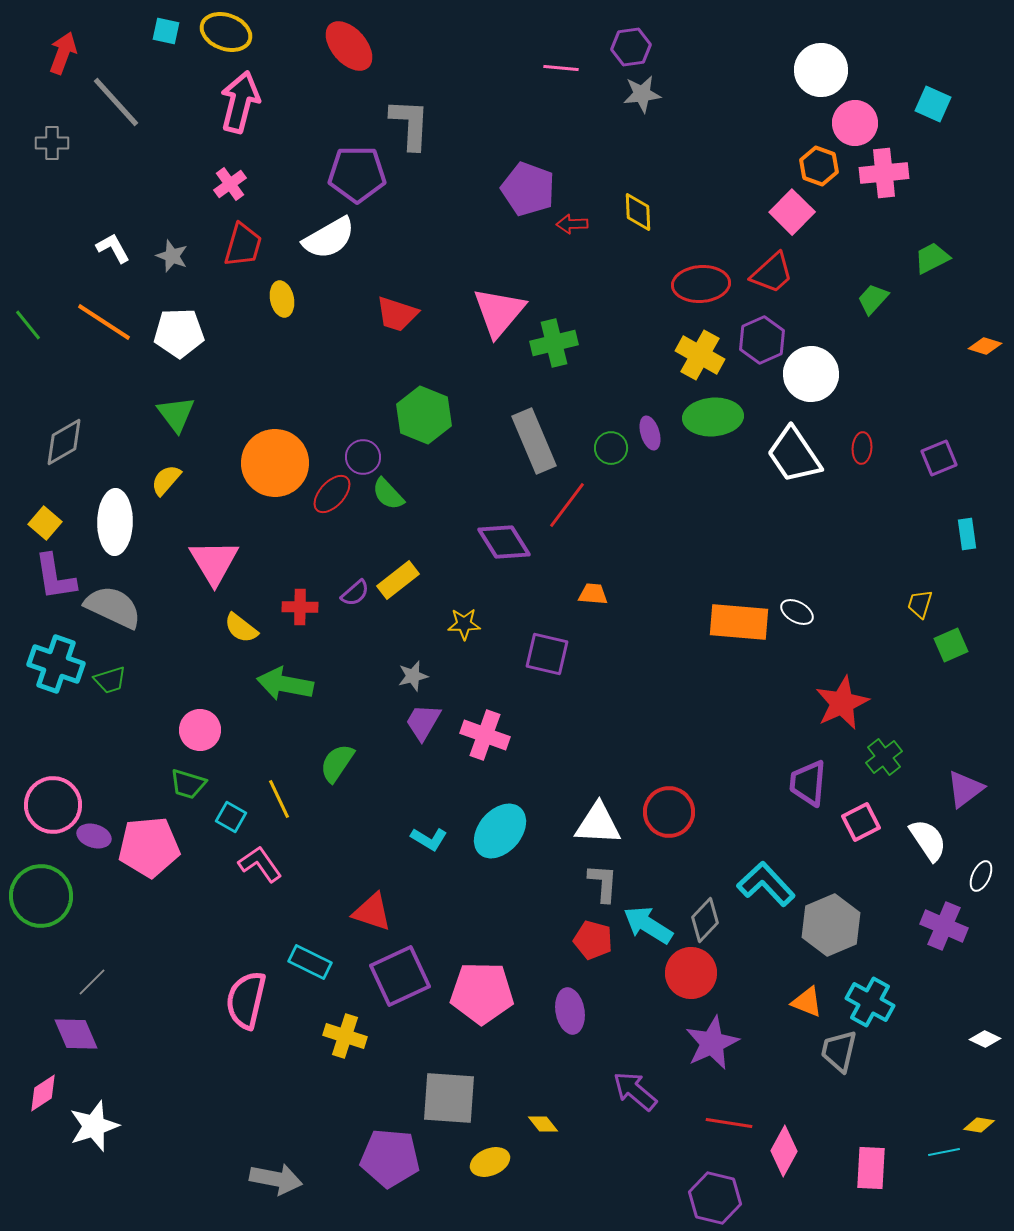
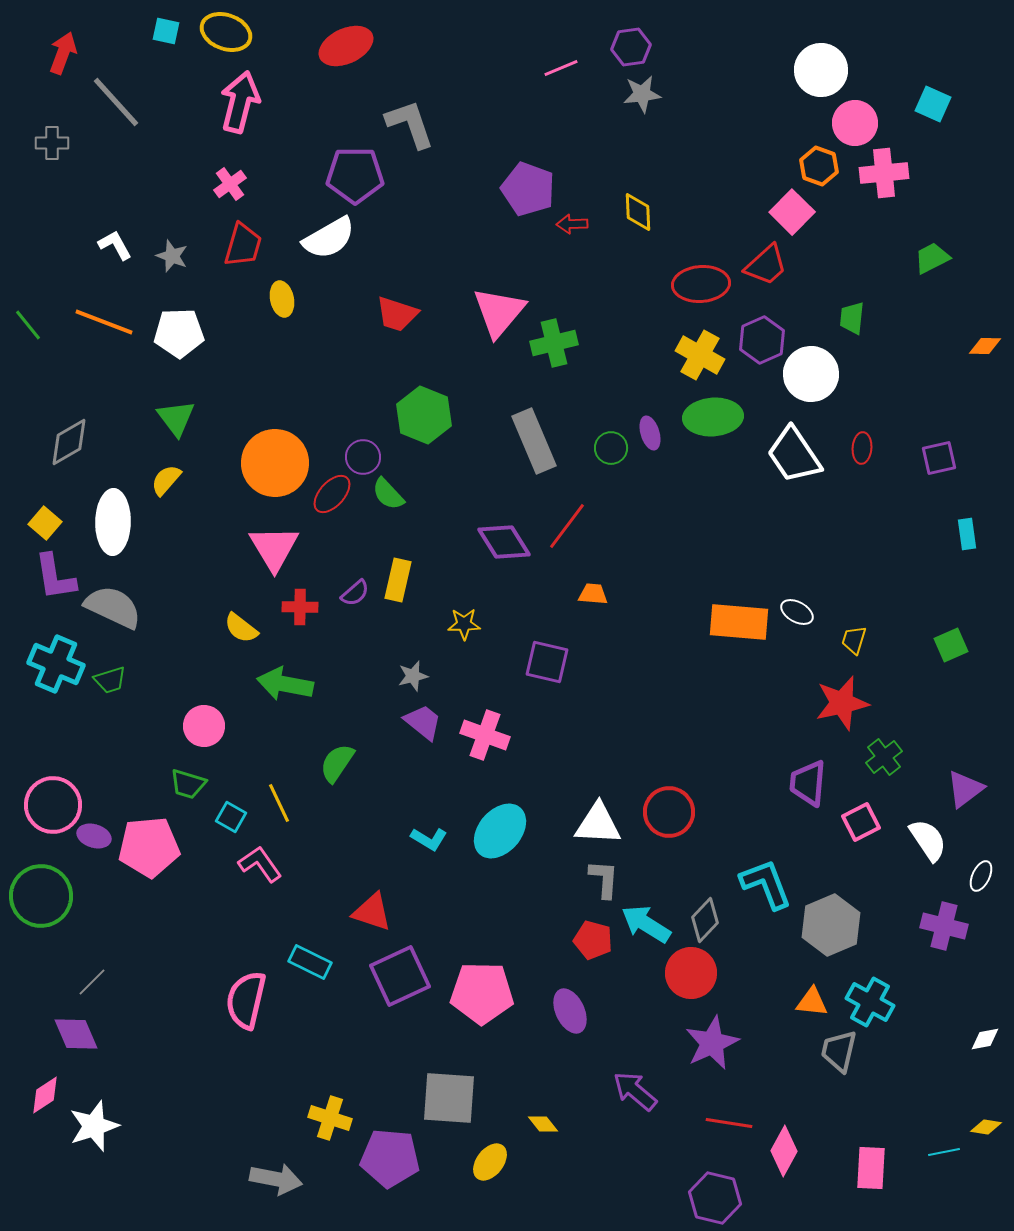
red ellipse at (349, 46): moved 3 px left; rotated 74 degrees counterclockwise
pink line at (561, 68): rotated 28 degrees counterclockwise
gray L-shape at (410, 124): rotated 22 degrees counterclockwise
purple pentagon at (357, 174): moved 2 px left, 1 px down
white L-shape at (113, 248): moved 2 px right, 3 px up
red trapezoid at (772, 273): moved 6 px left, 8 px up
green trapezoid at (873, 299): moved 21 px left, 19 px down; rotated 36 degrees counterclockwise
orange line at (104, 322): rotated 12 degrees counterclockwise
orange diamond at (985, 346): rotated 16 degrees counterclockwise
green triangle at (176, 414): moved 4 px down
gray diamond at (64, 442): moved 5 px right
purple square at (939, 458): rotated 9 degrees clockwise
red line at (567, 505): moved 21 px down
white ellipse at (115, 522): moved 2 px left
pink triangle at (214, 562): moved 60 px right, 14 px up
yellow rectangle at (398, 580): rotated 39 degrees counterclockwise
yellow trapezoid at (920, 604): moved 66 px left, 36 px down
purple square at (547, 654): moved 8 px down
cyan cross at (56, 664): rotated 4 degrees clockwise
red star at (842, 703): rotated 12 degrees clockwise
purple trapezoid at (423, 722): rotated 99 degrees clockwise
pink circle at (200, 730): moved 4 px right, 4 px up
yellow line at (279, 799): moved 4 px down
gray L-shape at (603, 883): moved 1 px right, 4 px up
cyan L-shape at (766, 884): rotated 22 degrees clockwise
cyan arrow at (648, 925): moved 2 px left, 1 px up
purple cross at (944, 926): rotated 9 degrees counterclockwise
orange triangle at (807, 1002): moved 5 px right; rotated 16 degrees counterclockwise
purple ellipse at (570, 1011): rotated 15 degrees counterclockwise
yellow cross at (345, 1036): moved 15 px left, 82 px down
white diamond at (985, 1039): rotated 36 degrees counterclockwise
pink diamond at (43, 1093): moved 2 px right, 2 px down
yellow diamond at (979, 1125): moved 7 px right, 2 px down
yellow ellipse at (490, 1162): rotated 30 degrees counterclockwise
